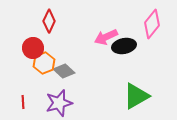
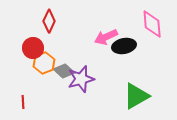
pink diamond: rotated 44 degrees counterclockwise
purple star: moved 22 px right, 24 px up
